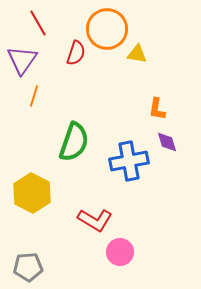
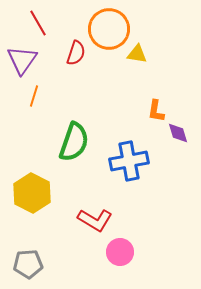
orange circle: moved 2 px right
orange L-shape: moved 1 px left, 2 px down
purple diamond: moved 11 px right, 9 px up
gray pentagon: moved 3 px up
